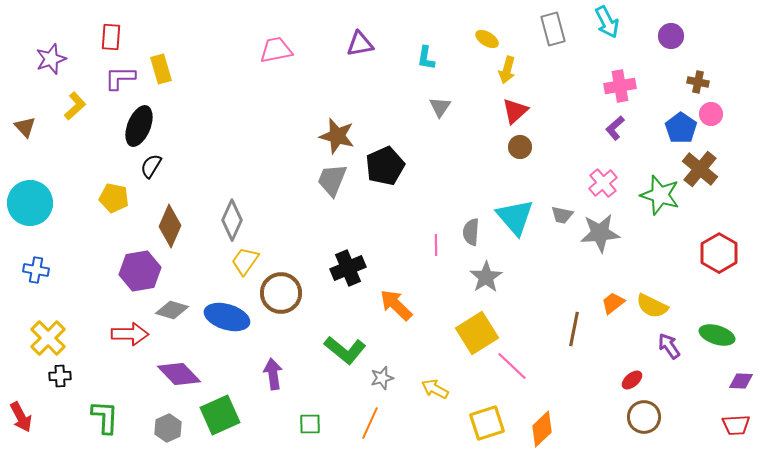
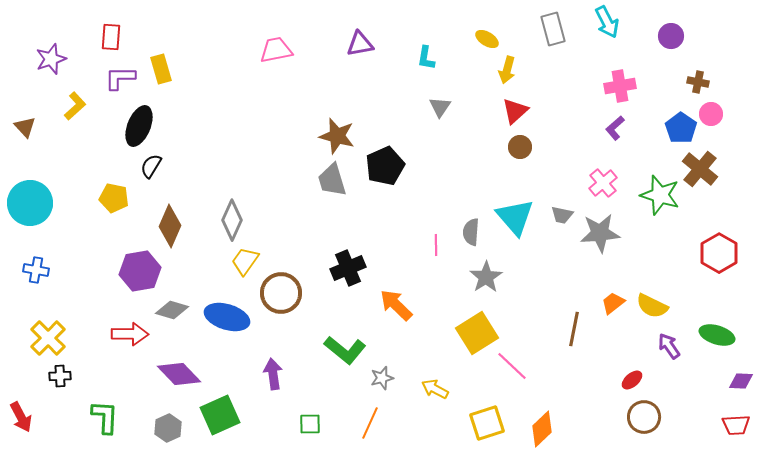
gray trapezoid at (332, 180): rotated 39 degrees counterclockwise
